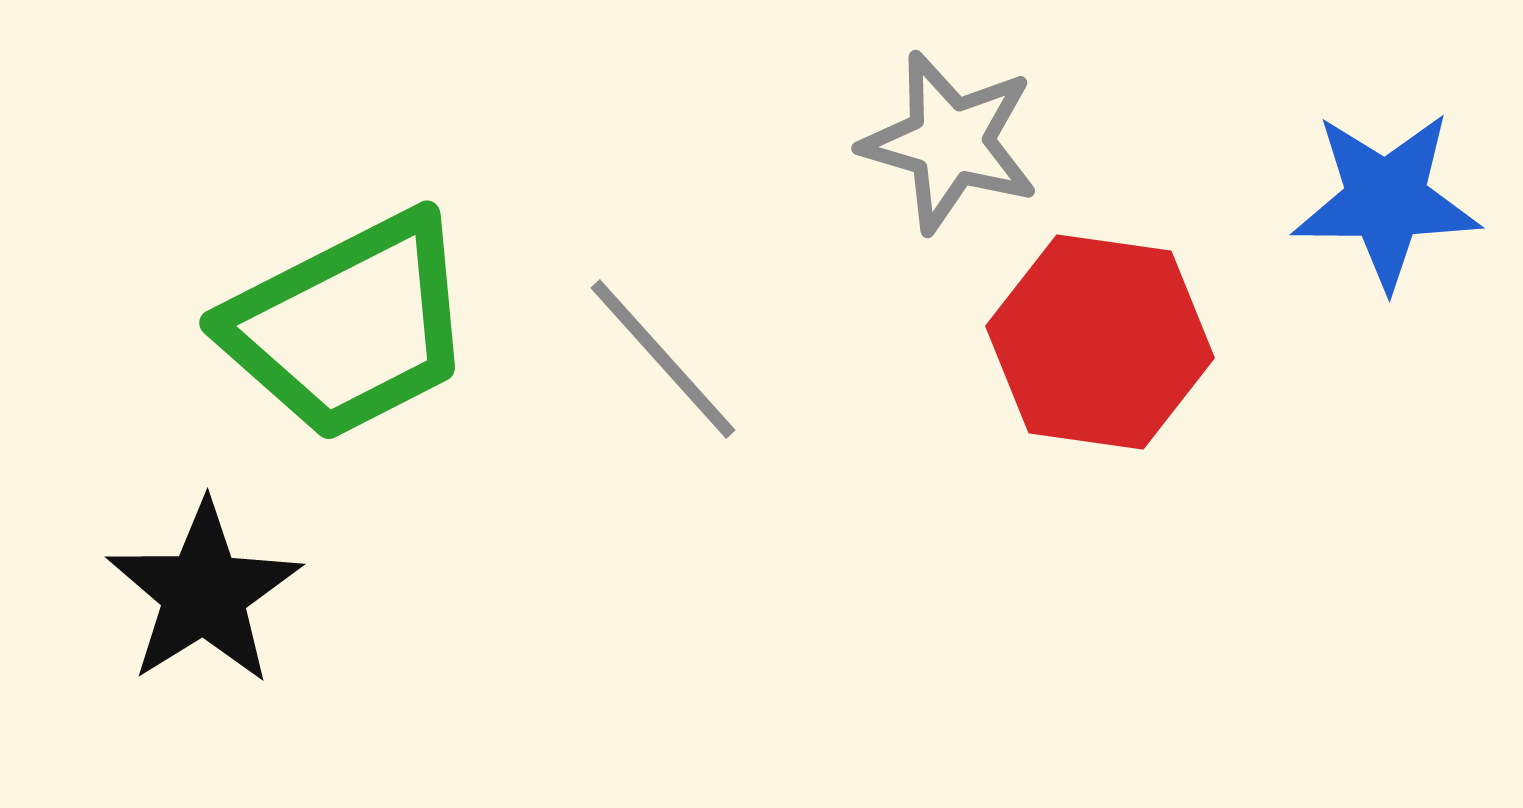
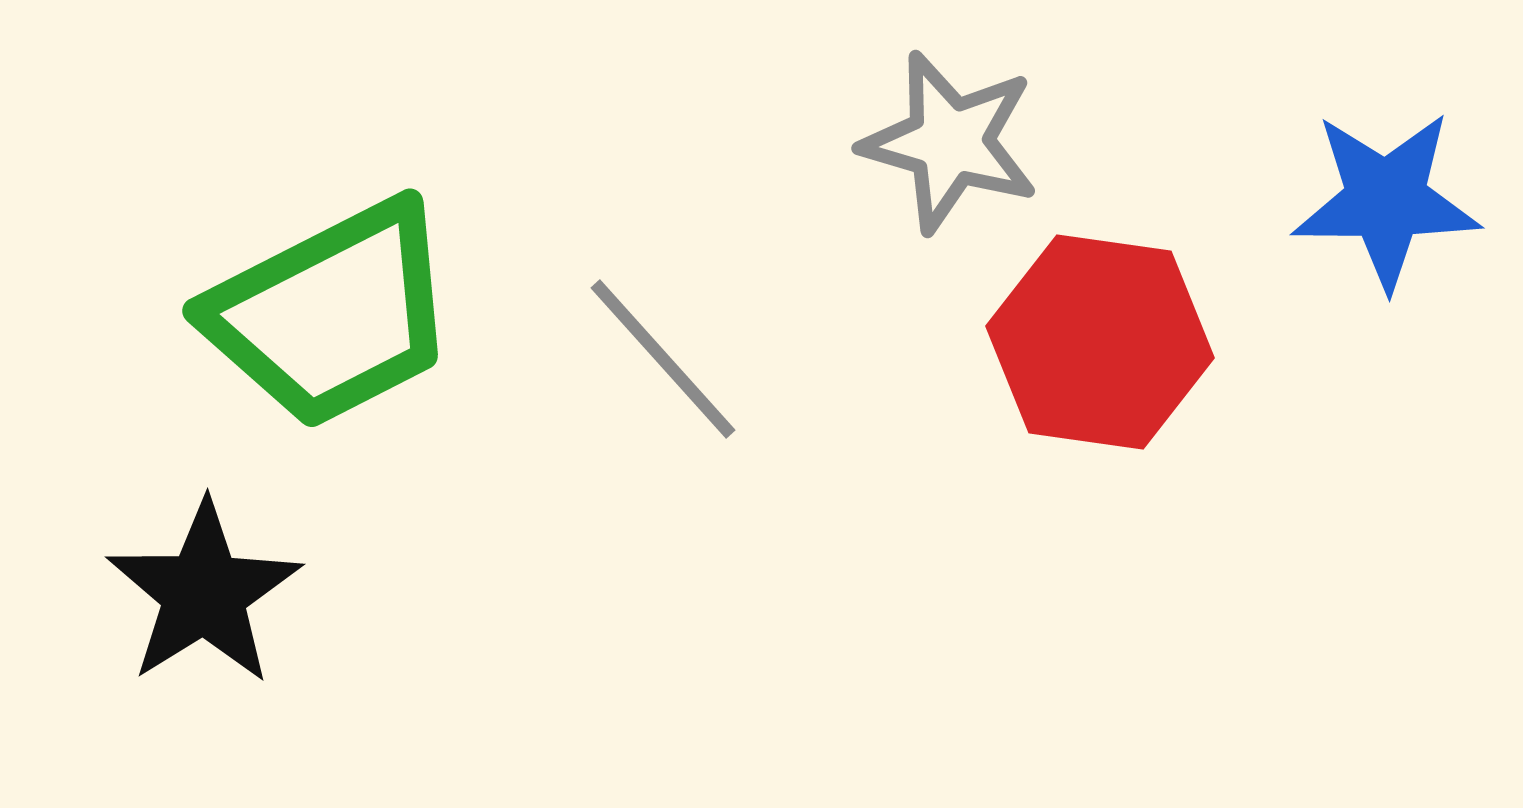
green trapezoid: moved 17 px left, 12 px up
